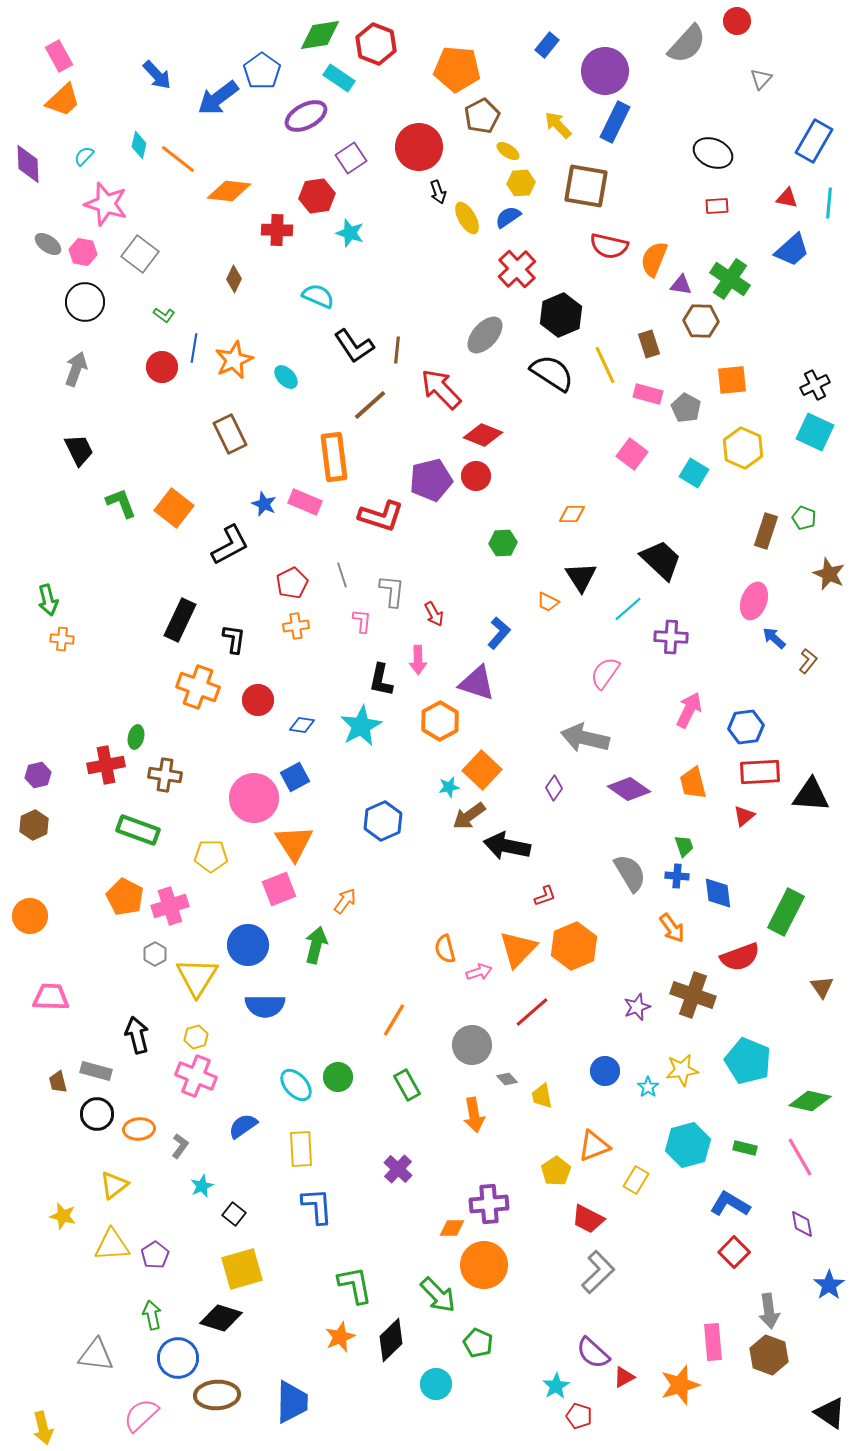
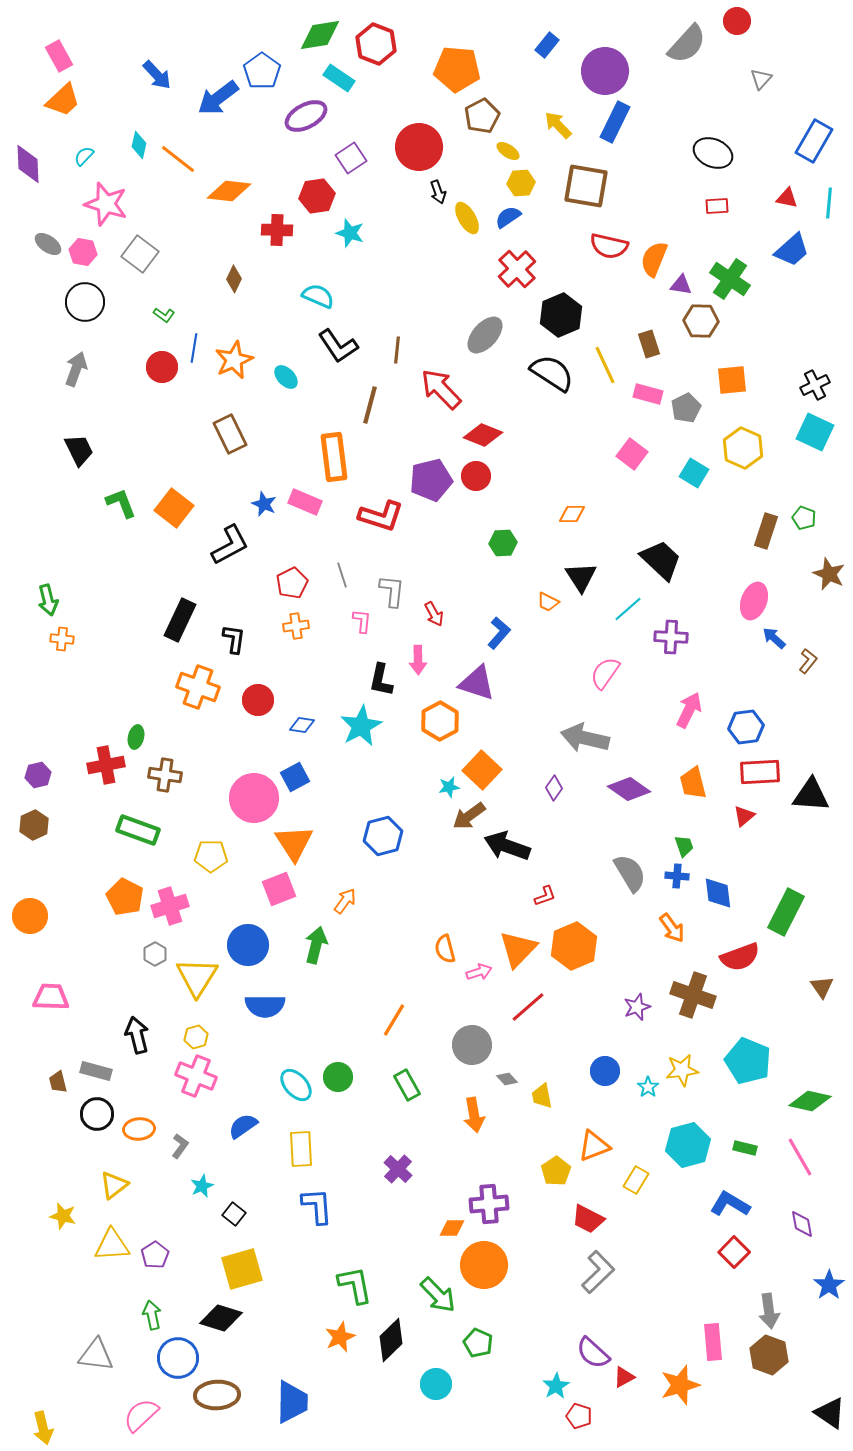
black L-shape at (354, 346): moved 16 px left
brown line at (370, 405): rotated 33 degrees counterclockwise
gray pentagon at (686, 408): rotated 16 degrees clockwise
blue hexagon at (383, 821): moved 15 px down; rotated 9 degrees clockwise
black arrow at (507, 846): rotated 9 degrees clockwise
red line at (532, 1012): moved 4 px left, 5 px up
